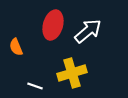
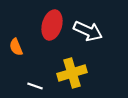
red ellipse: moved 1 px left
white arrow: rotated 64 degrees clockwise
